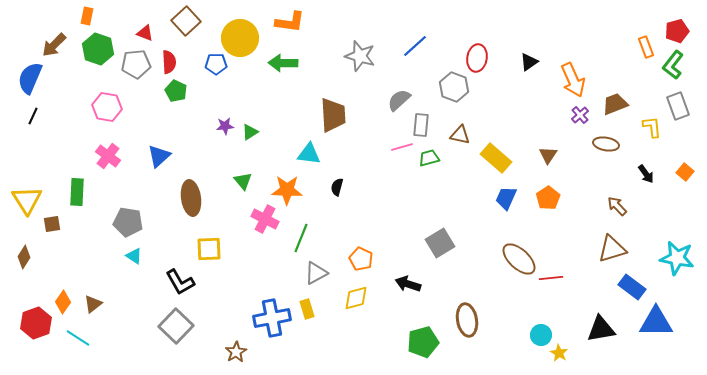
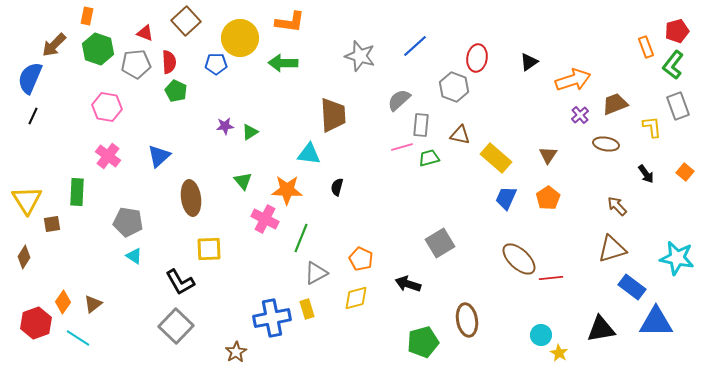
orange arrow at (573, 80): rotated 84 degrees counterclockwise
